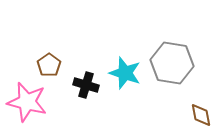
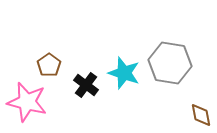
gray hexagon: moved 2 px left
cyan star: moved 1 px left
black cross: rotated 20 degrees clockwise
